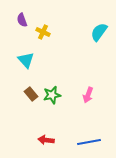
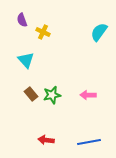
pink arrow: rotated 70 degrees clockwise
